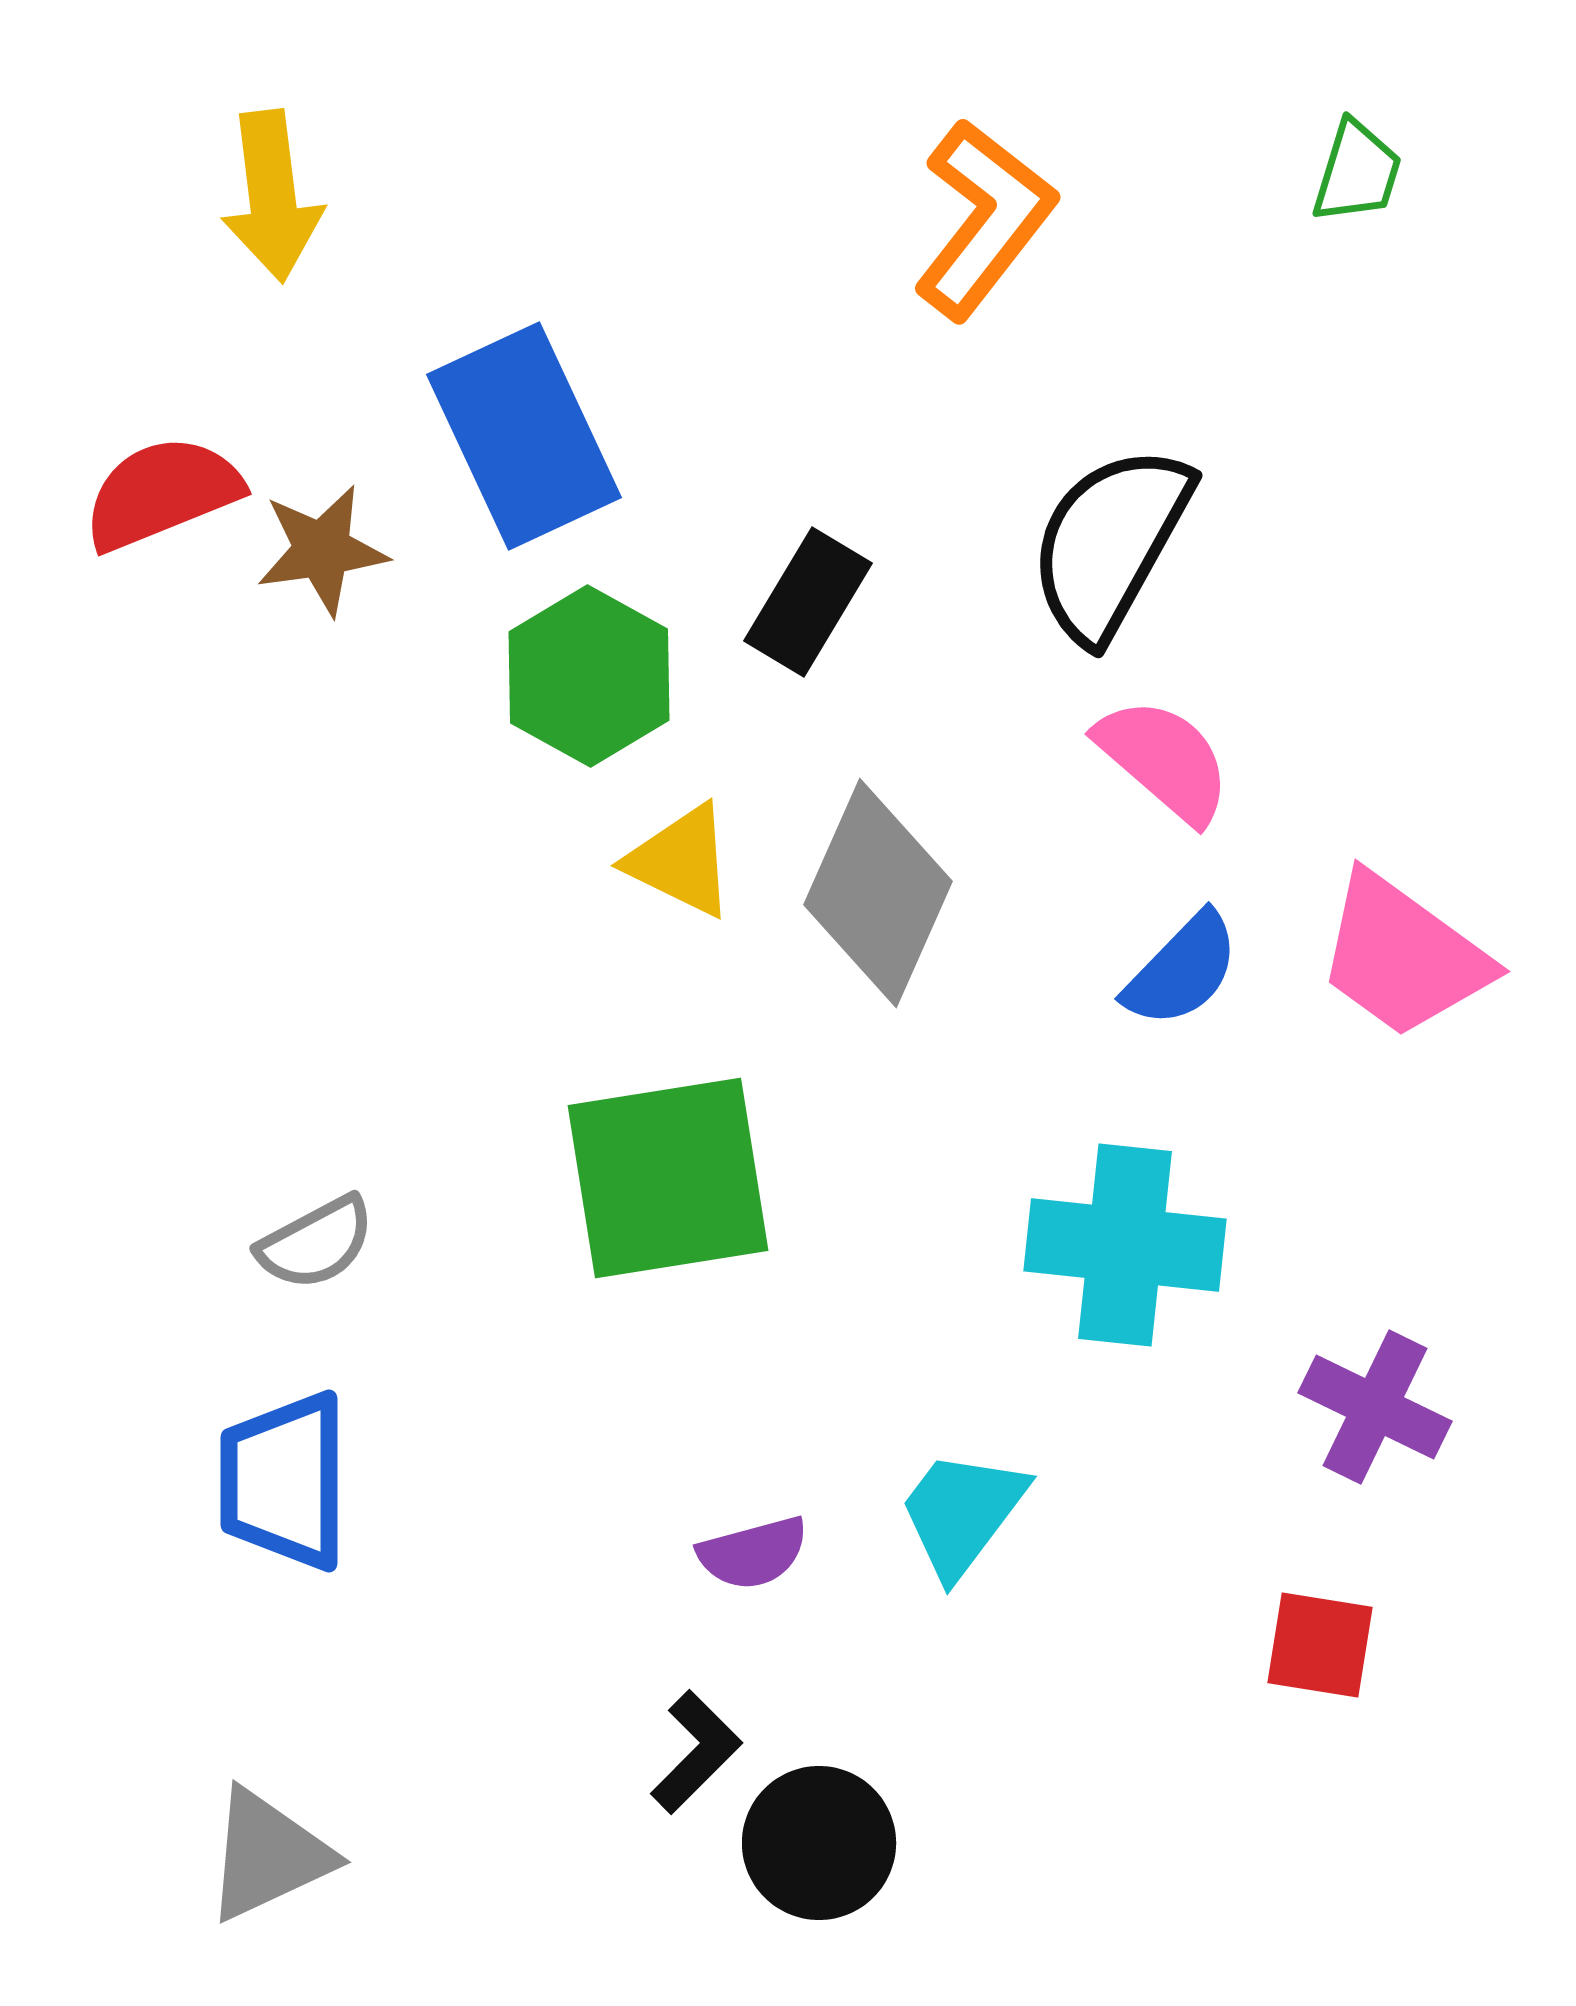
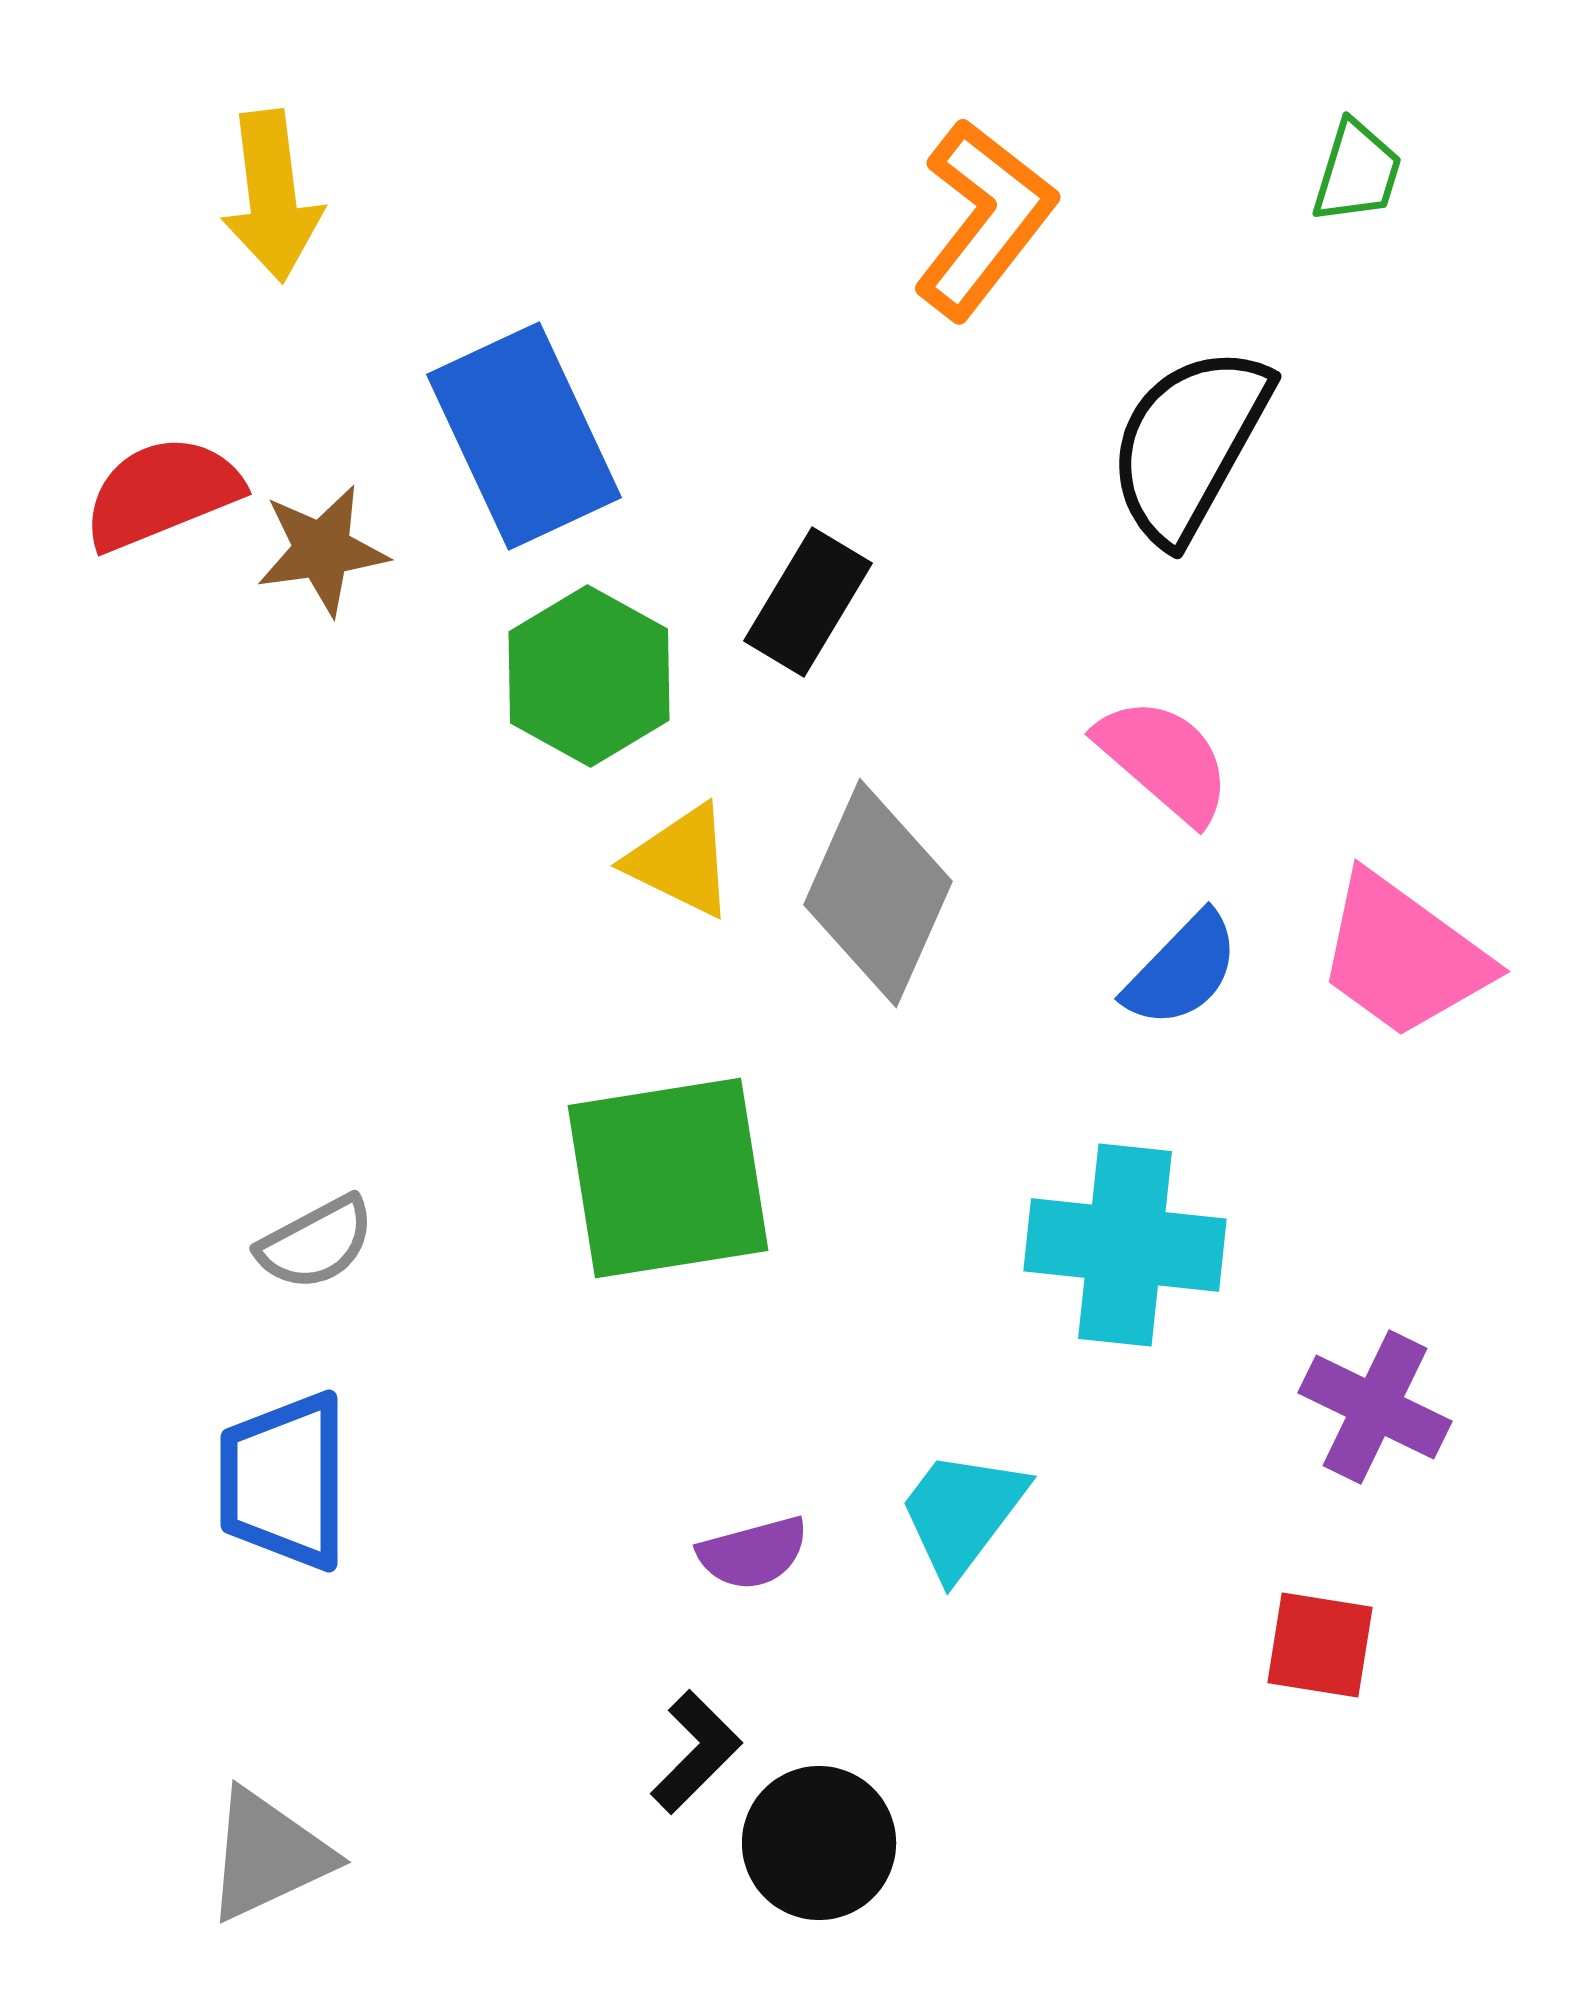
black semicircle: moved 79 px right, 99 px up
